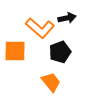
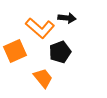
black arrow: rotated 18 degrees clockwise
orange square: rotated 25 degrees counterclockwise
orange trapezoid: moved 8 px left, 4 px up
